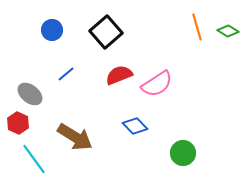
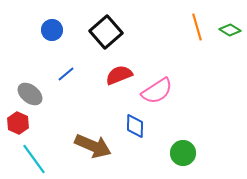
green diamond: moved 2 px right, 1 px up
pink semicircle: moved 7 px down
blue diamond: rotated 45 degrees clockwise
brown arrow: moved 18 px right, 9 px down; rotated 9 degrees counterclockwise
